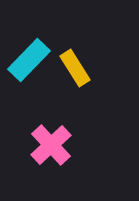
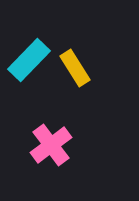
pink cross: rotated 6 degrees clockwise
